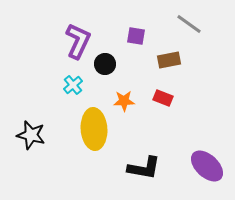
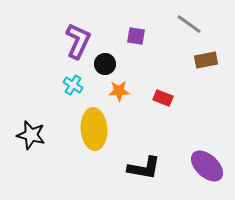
brown rectangle: moved 37 px right
cyan cross: rotated 18 degrees counterclockwise
orange star: moved 5 px left, 10 px up
